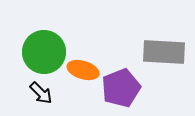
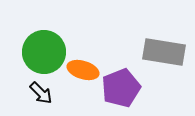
gray rectangle: rotated 6 degrees clockwise
